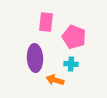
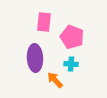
pink rectangle: moved 2 px left
pink pentagon: moved 2 px left
orange arrow: rotated 30 degrees clockwise
